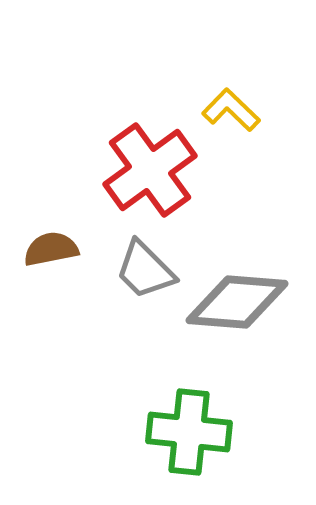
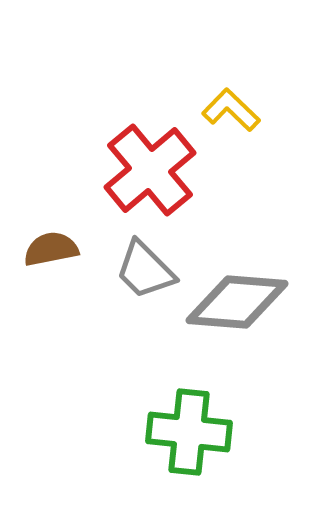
red cross: rotated 4 degrees counterclockwise
